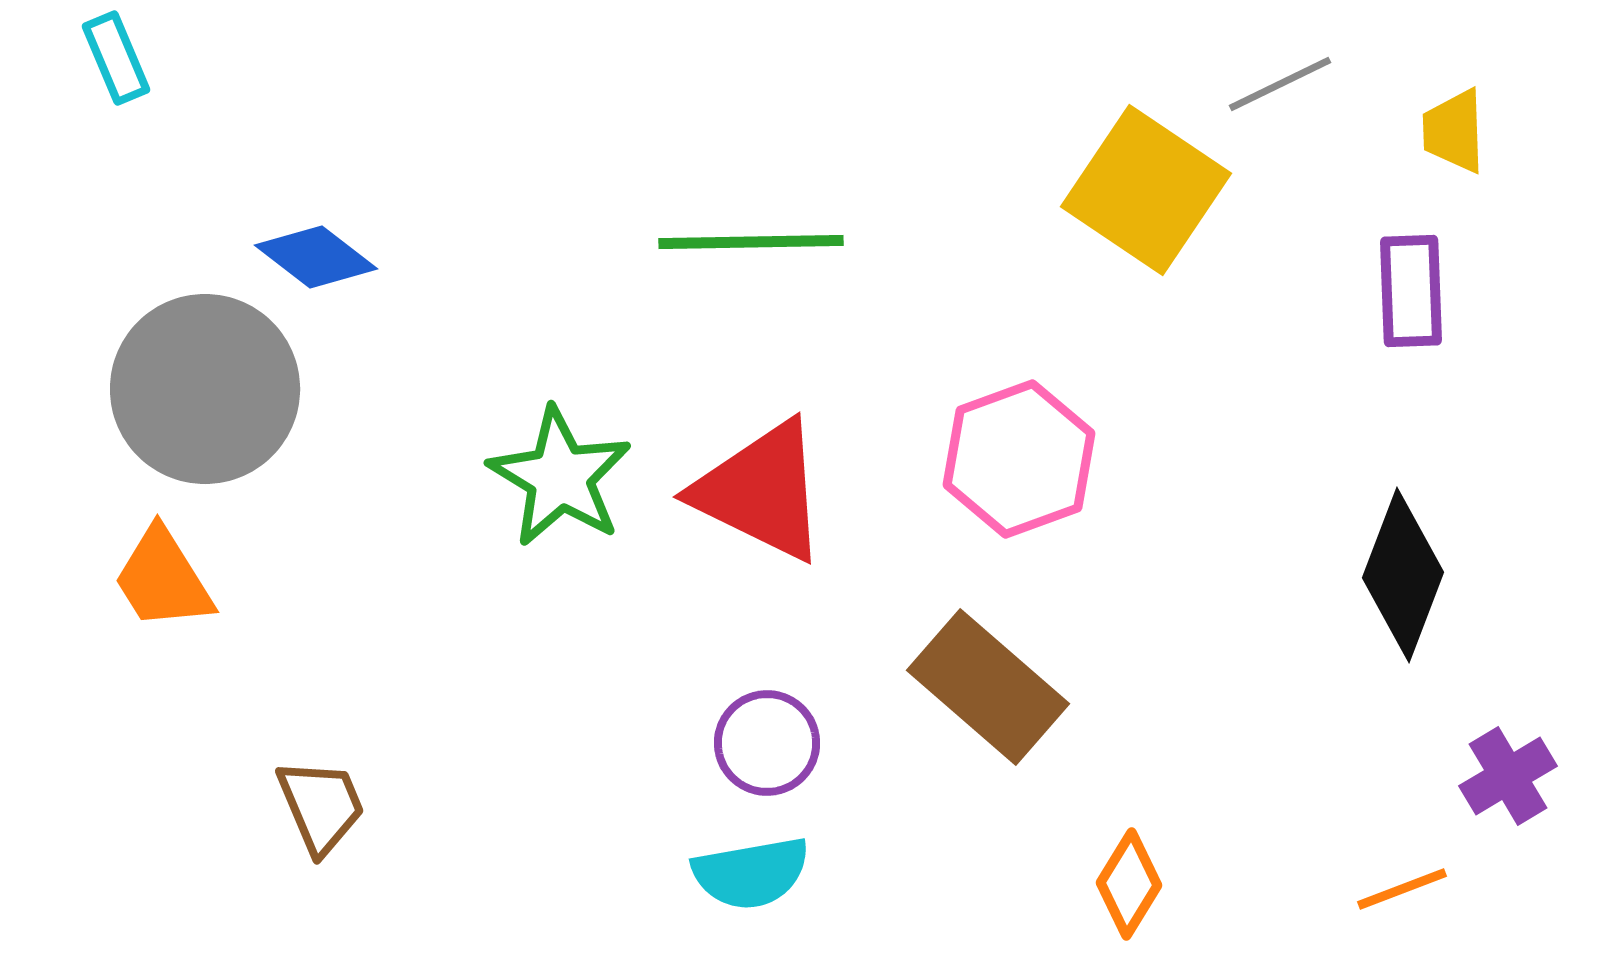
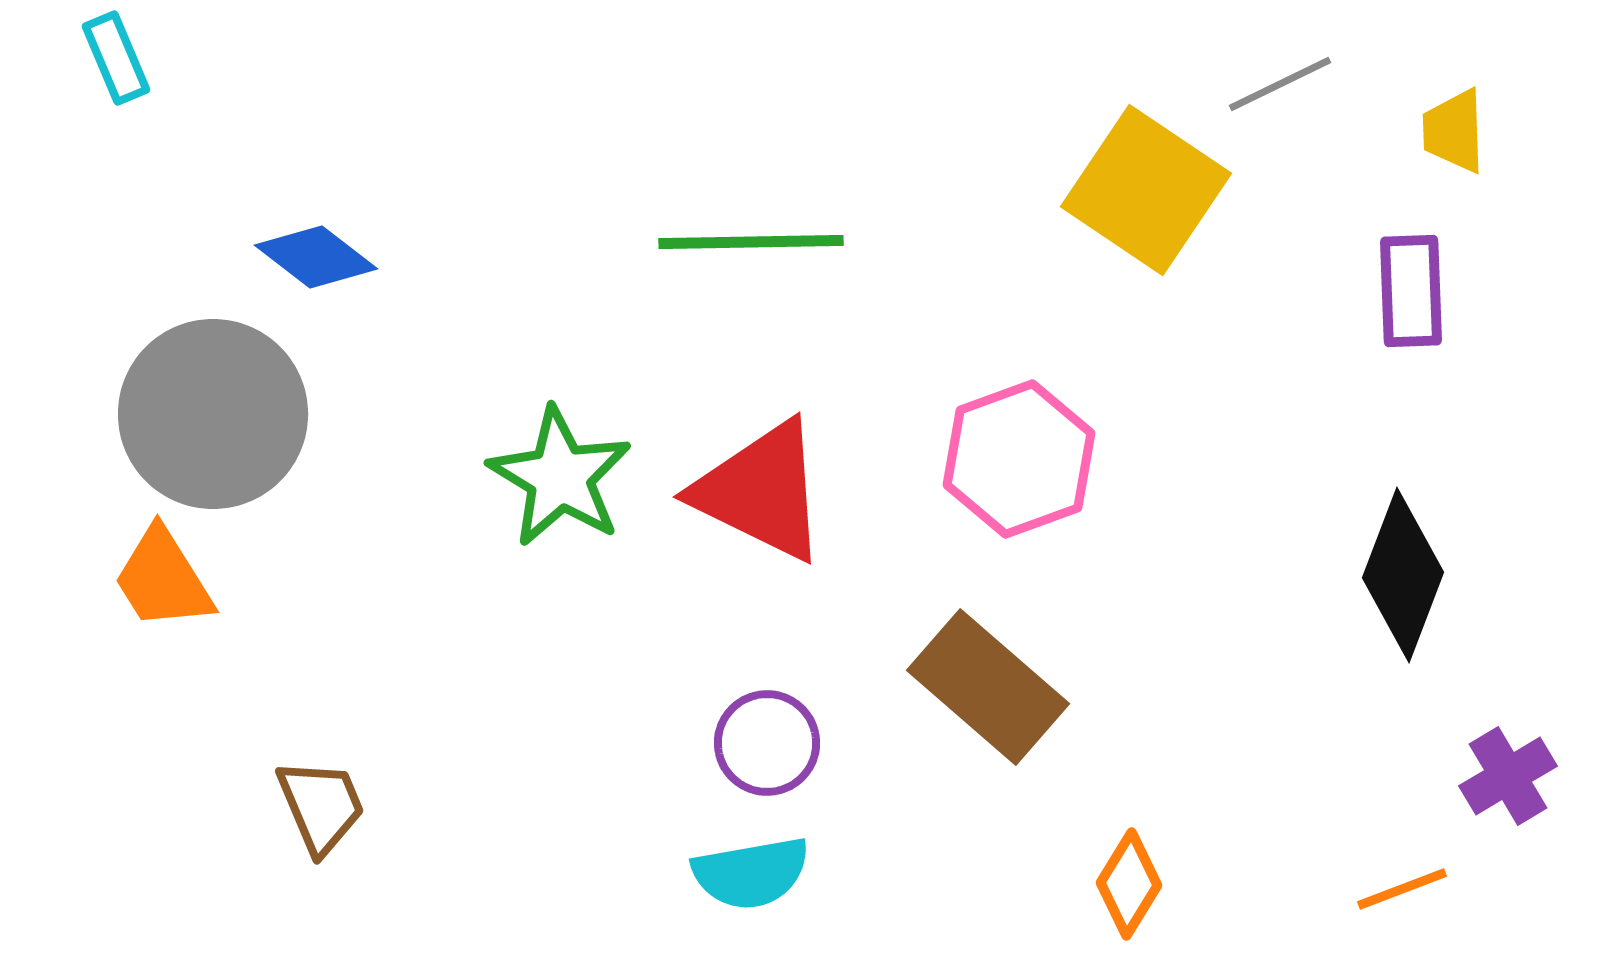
gray circle: moved 8 px right, 25 px down
